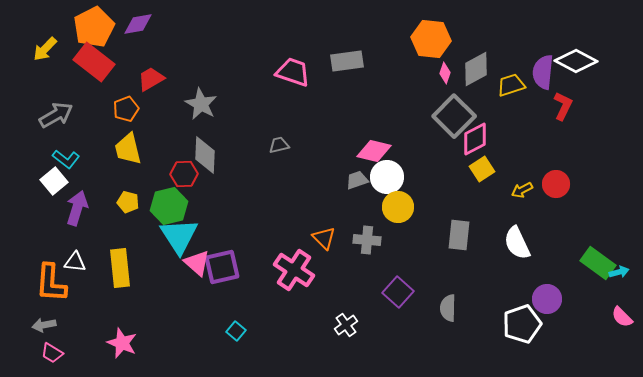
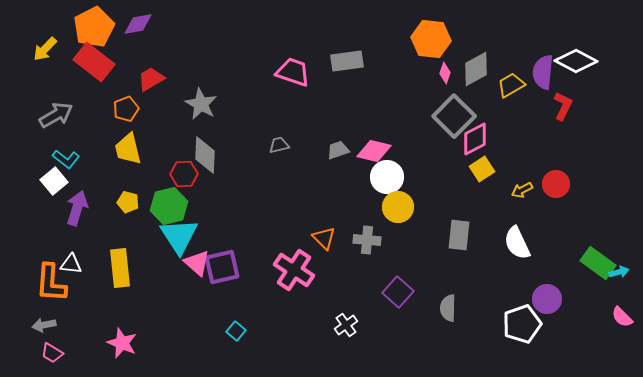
yellow trapezoid at (511, 85): rotated 12 degrees counterclockwise
gray trapezoid at (357, 180): moved 19 px left, 30 px up
white triangle at (75, 262): moved 4 px left, 2 px down
